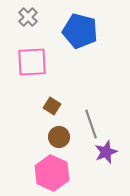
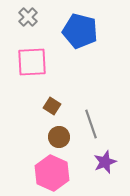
purple star: moved 1 px left, 10 px down
